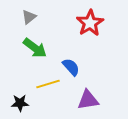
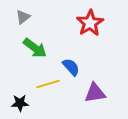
gray triangle: moved 6 px left
purple triangle: moved 7 px right, 7 px up
